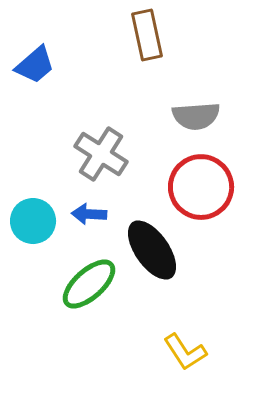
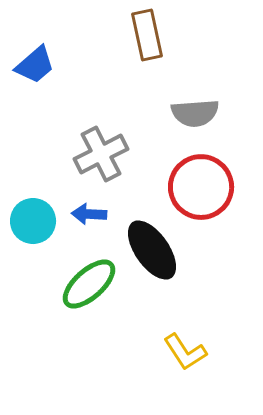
gray semicircle: moved 1 px left, 3 px up
gray cross: rotated 30 degrees clockwise
